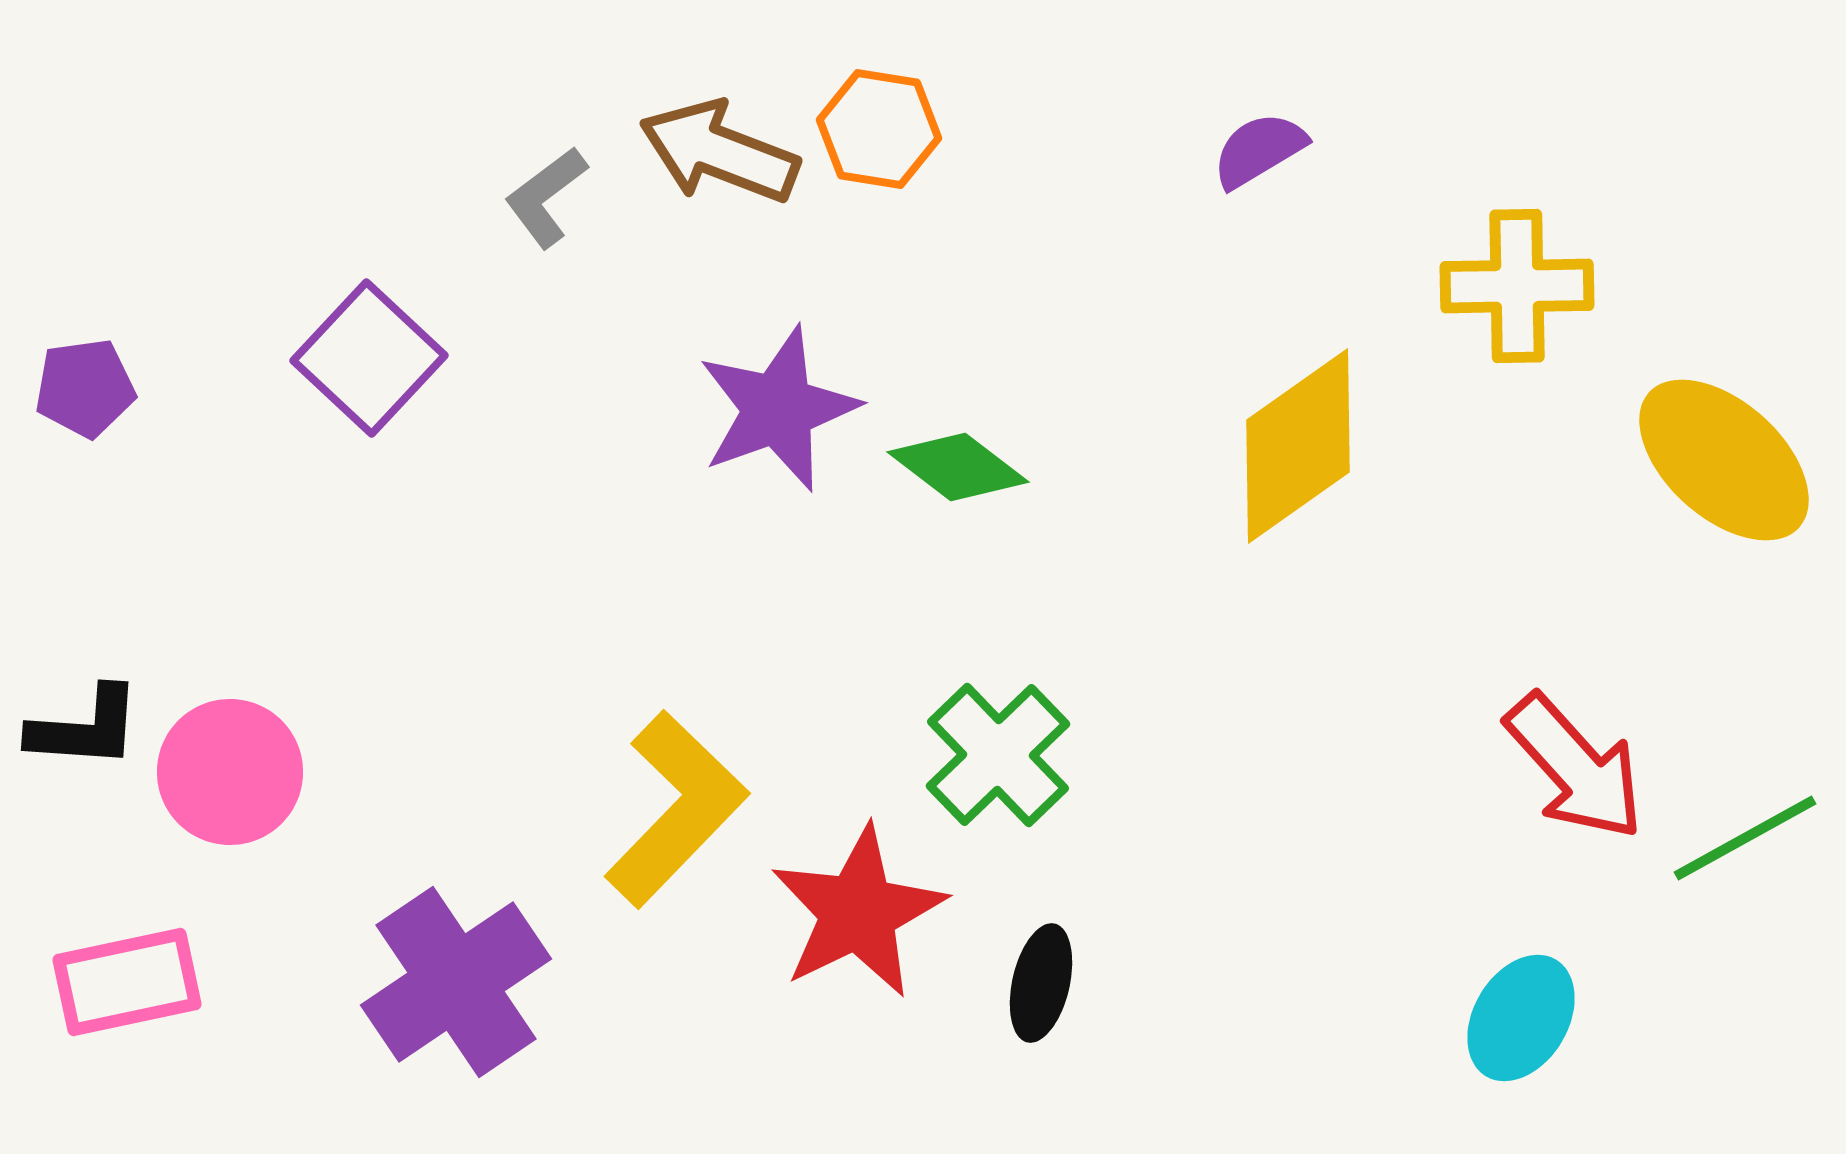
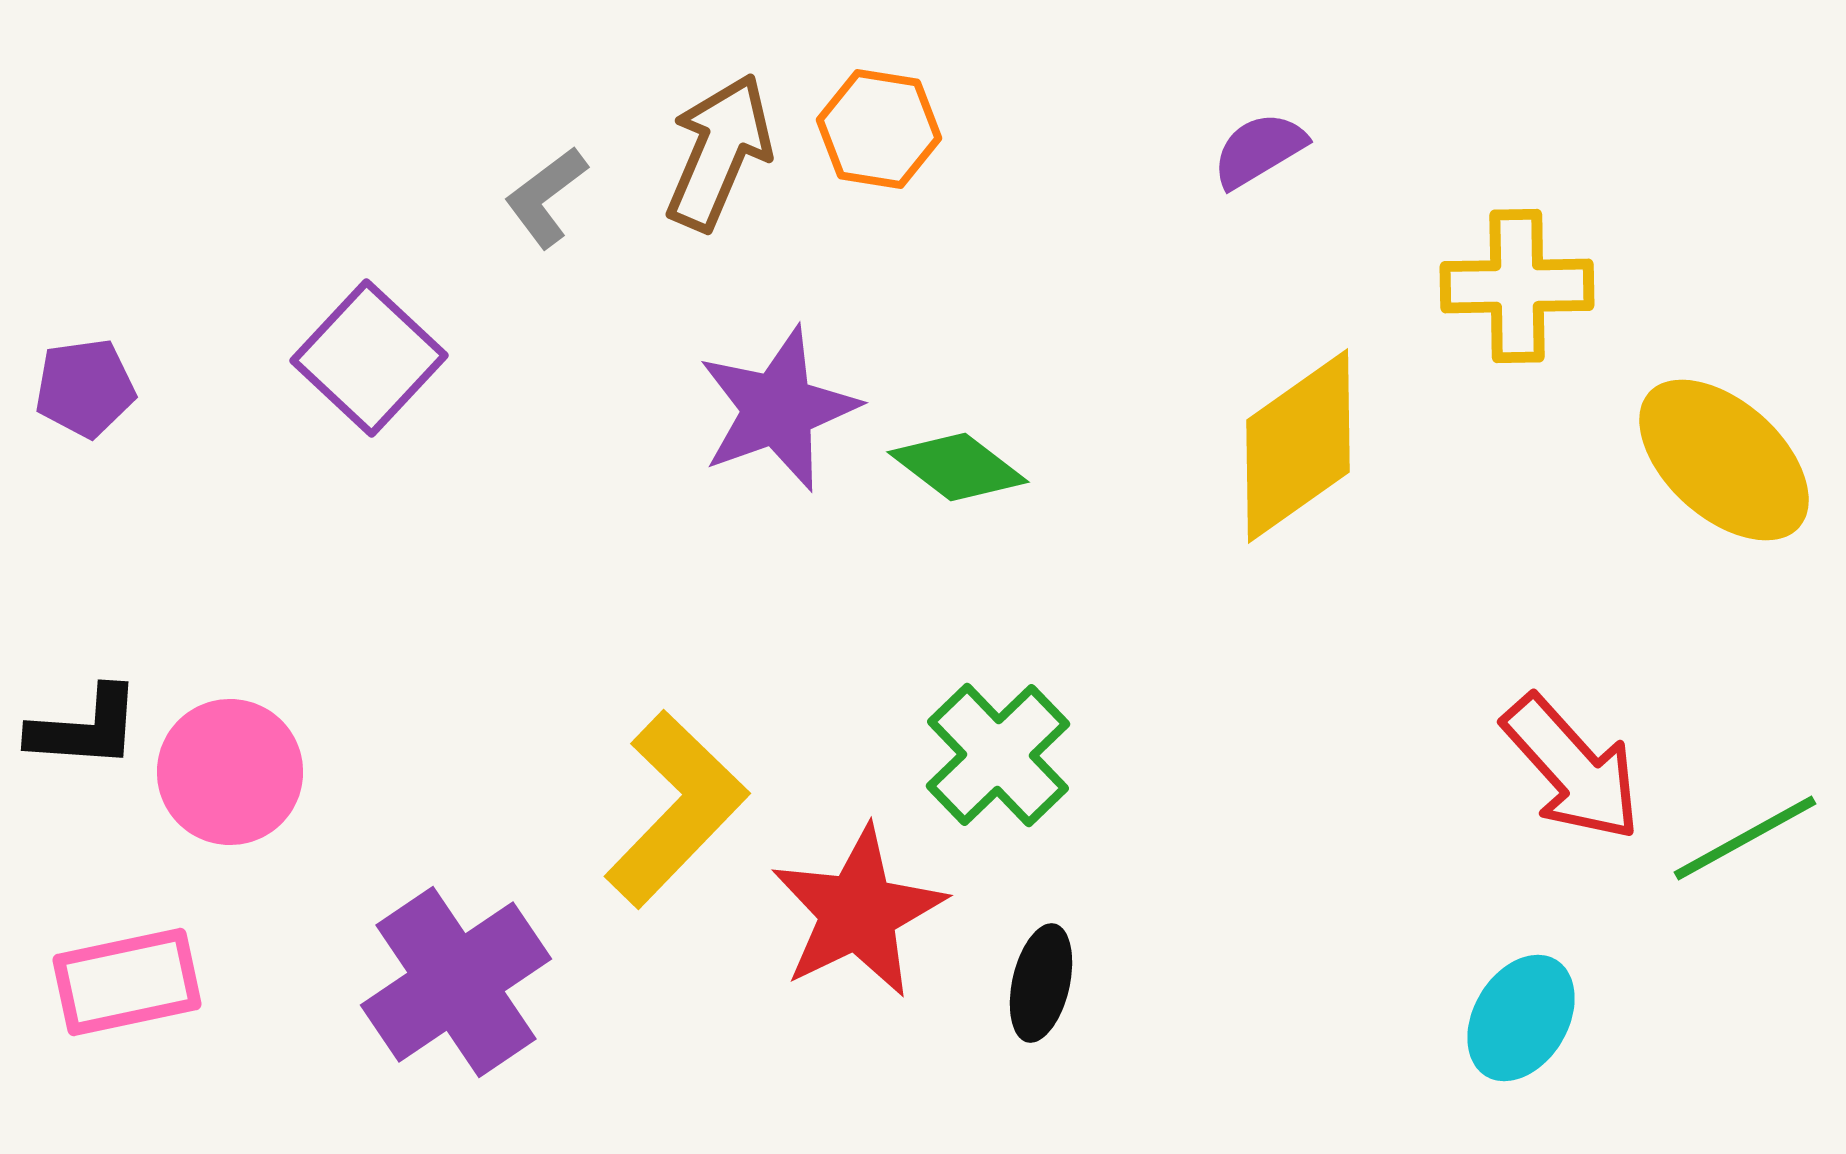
brown arrow: rotated 92 degrees clockwise
red arrow: moved 3 px left, 1 px down
